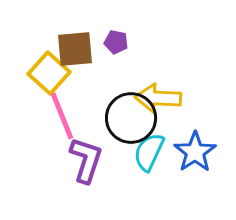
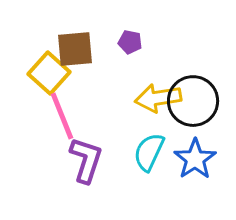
purple pentagon: moved 14 px right
yellow arrow: rotated 12 degrees counterclockwise
black circle: moved 62 px right, 17 px up
blue star: moved 7 px down
